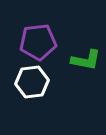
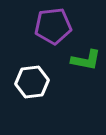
purple pentagon: moved 15 px right, 16 px up
